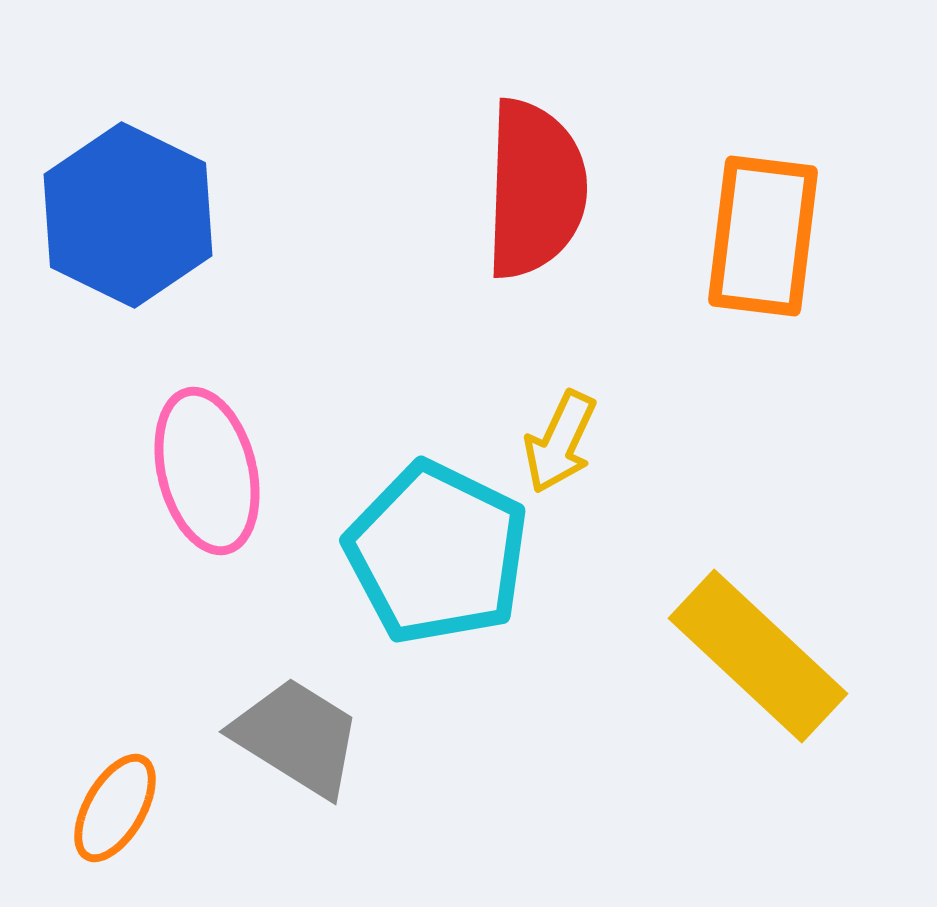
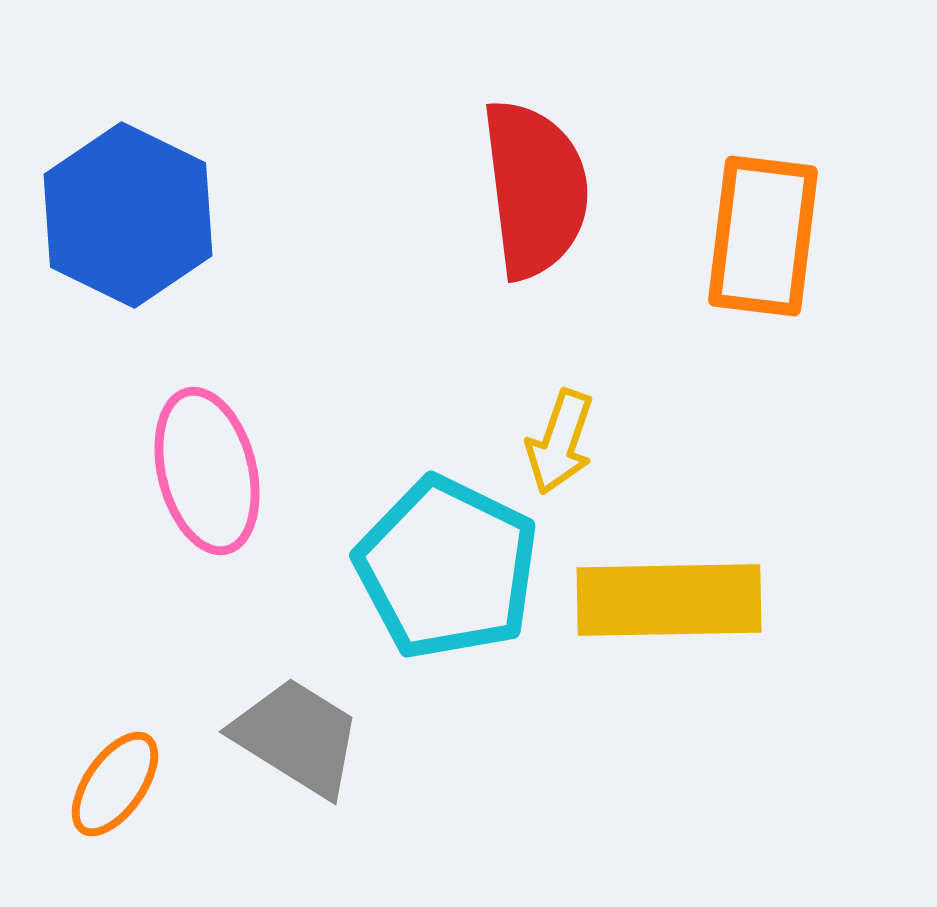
red semicircle: rotated 9 degrees counterclockwise
yellow arrow: rotated 6 degrees counterclockwise
cyan pentagon: moved 10 px right, 15 px down
yellow rectangle: moved 89 px left, 56 px up; rotated 44 degrees counterclockwise
orange ellipse: moved 24 px up; rotated 5 degrees clockwise
